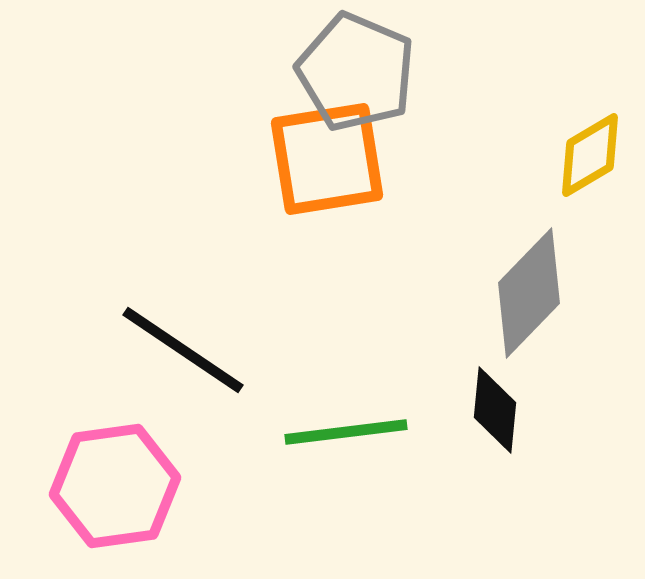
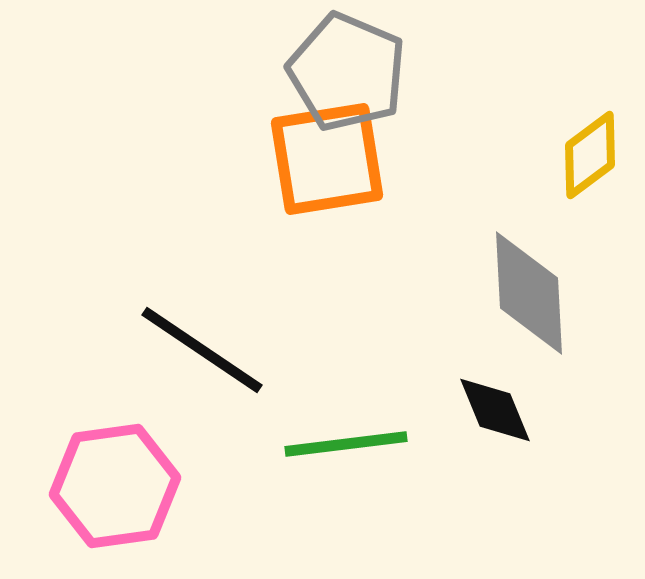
gray pentagon: moved 9 px left
yellow diamond: rotated 6 degrees counterclockwise
gray diamond: rotated 47 degrees counterclockwise
black line: moved 19 px right
black diamond: rotated 28 degrees counterclockwise
green line: moved 12 px down
